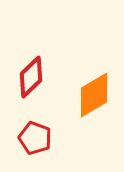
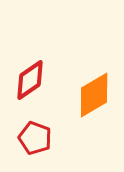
red diamond: moved 1 px left, 3 px down; rotated 9 degrees clockwise
